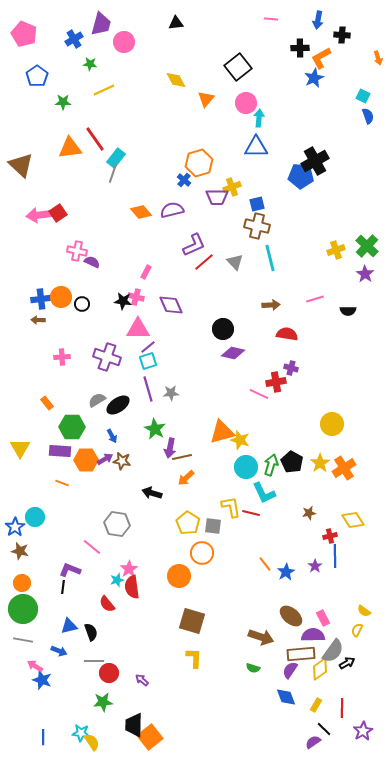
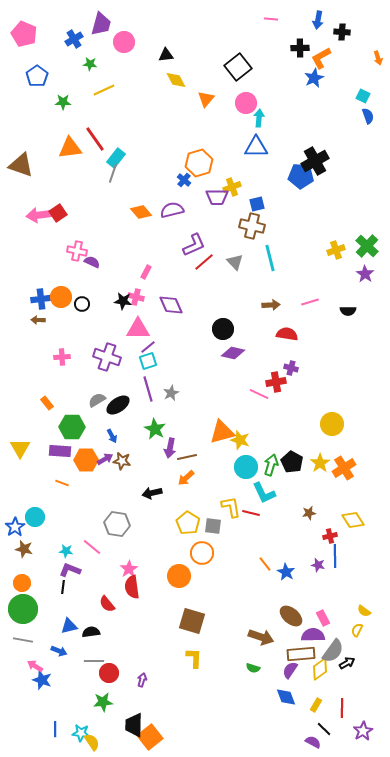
black triangle at (176, 23): moved 10 px left, 32 px down
black cross at (342, 35): moved 3 px up
brown triangle at (21, 165): rotated 24 degrees counterclockwise
brown cross at (257, 226): moved 5 px left
pink line at (315, 299): moved 5 px left, 3 px down
gray star at (171, 393): rotated 21 degrees counterclockwise
brown line at (182, 457): moved 5 px right
black arrow at (152, 493): rotated 30 degrees counterclockwise
brown star at (20, 551): moved 4 px right, 2 px up
purple star at (315, 566): moved 3 px right, 1 px up; rotated 24 degrees counterclockwise
blue star at (286, 572): rotated 12 degrees counterclockwise
cyan star at (117, 580): moved 51 px left, 29 px up; rotated 24 degrees clockwise
black semicircle at (91, 632): rotated 78 degrees counterclockwise
purple arrow at (142, 680): rotated 64 degrees clockwise
blue line at (43, 737): moved 12 px right, 8 px up
purple semicircle at (313, 742): rotated 63 degrees clockwise
